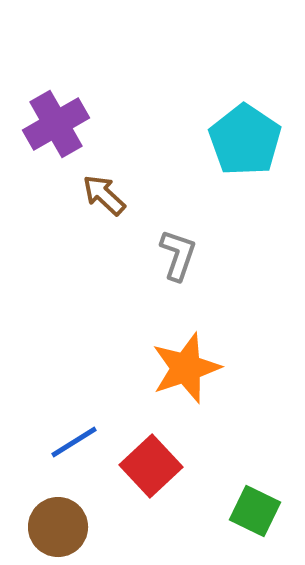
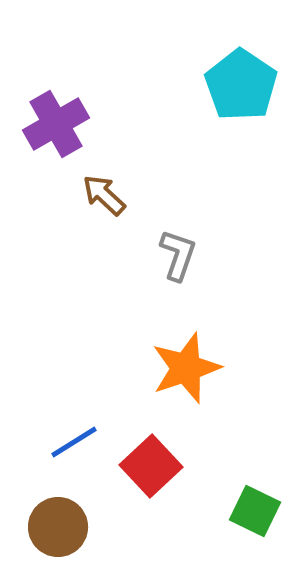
cyan pentagon: moved 4 px left, 55 px up
